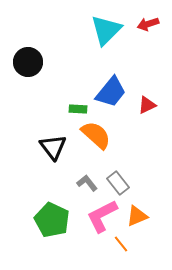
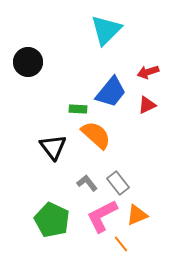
red arrow: moved 48 px down
orange triangle: moved 1 px up
